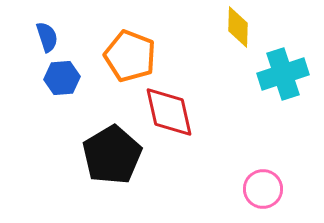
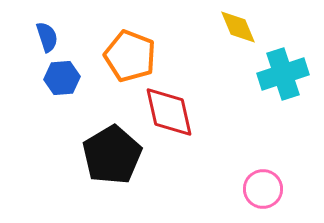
yellow diamond: rotated 24 degrees counterclockwise
